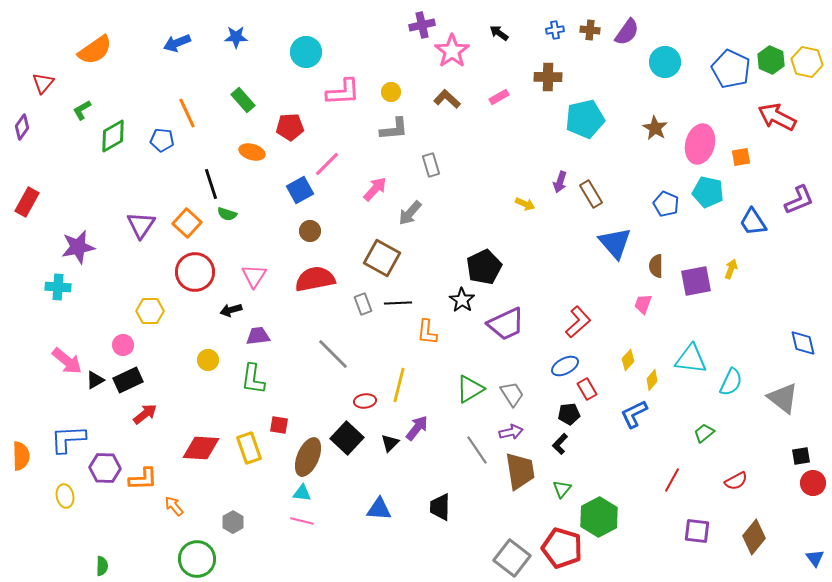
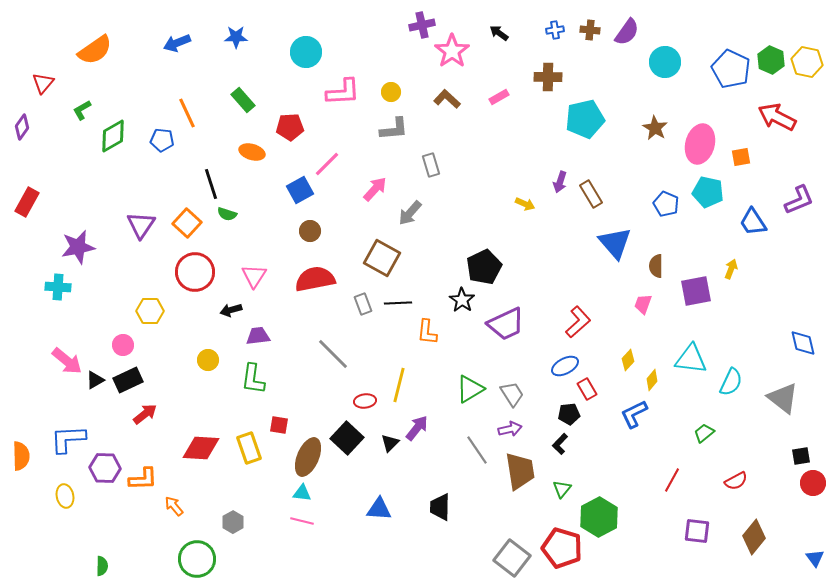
purple square at (696, 281): moved 10 px down
purple arrow at (511, 432): moved 1 px left, 3 px up
